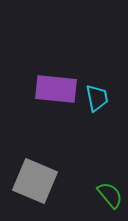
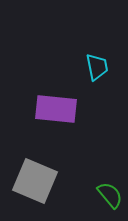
purple rectangle: moved 20 px down
cyan trapezoid: moved 31 px up
